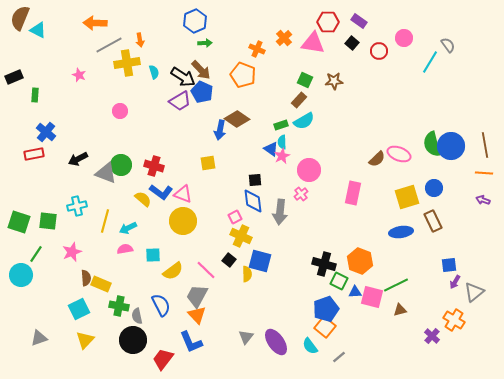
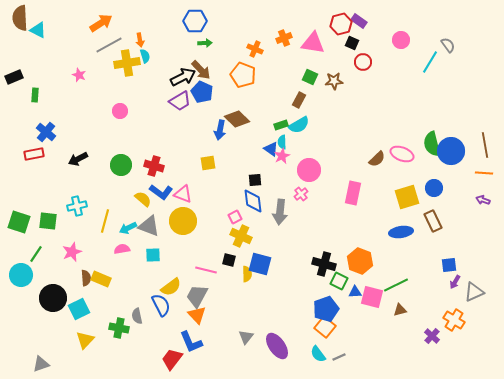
brown semicircle at (20, 18): rotated 25 degrees counterclockwise
blue hexagon at (195, 21): rotated 25 degrees clockwise
red hexagon at (328, 22): moved 13 px right, 2 px down; rotated 15 degrees counterclockwise
orange arrow at (95, 23): moved 6 px right; rotated 145 degrees clockwise
orange cross at (284, 38): rotated 21 degrees clockwise
pink circle at (404, 38): moved 3 px left, 2 px down
black square at (352, 43): rotated 16 degrees counterclockwise
orange cross at (257, 49): moved 2 px left
red circle at (379, 51): moved 16 px left, 11 px down
cyan semicircle at (154, 72): moved 9 px left, 16 px up
black arrow at (183, 77): rotated 60 degrees counterclockwise
green square at (305, 80): moved 5 px right, 3 px up
brown rectangle at (299, 100): rotated 14 degrees counterclockwise
brown diamond at (237, 119): rotated 10 degrees clockwise
cyan semicircle at (304, 121): moved 5 px left, 4 px down
blue circle at (451, 146): moved 5 px down
pink ellipse at (399, 154): moved 3 px right
gray triangle at (106, 173): moved 43 px right, 53 px down
pink semicircle at (125, 249): moved 3 px left
black square at (229, 260): rotated 24 degrees counterclockwise
blue square at (260, 261): moved 3 px down
pink line at (206, 270): rotated 30 degrees counterclockwise
yellow semicircle at (173, 271): moved 2 px left, 16 px down
yellow rectangle at (101, 284): moved 5 px up
gray triangle at (474, 292): rotated 15 degrees clockwise
green cross at (119, 306): moved 22 px down
gray triangle at (39, 338): moved 2 px right, 26 px down
black circle at (133, 340): moved 80 px left, 42 px up
purple ellipse at (276, 342): moved 1 px right, 4 px down
cyan semicircle at (310, 346): moved 8 px right, 8 px down
gray line at (339, 357): rotated 16 degrees clockwise
red trapezoid at (163, 359): moved 9 px right
